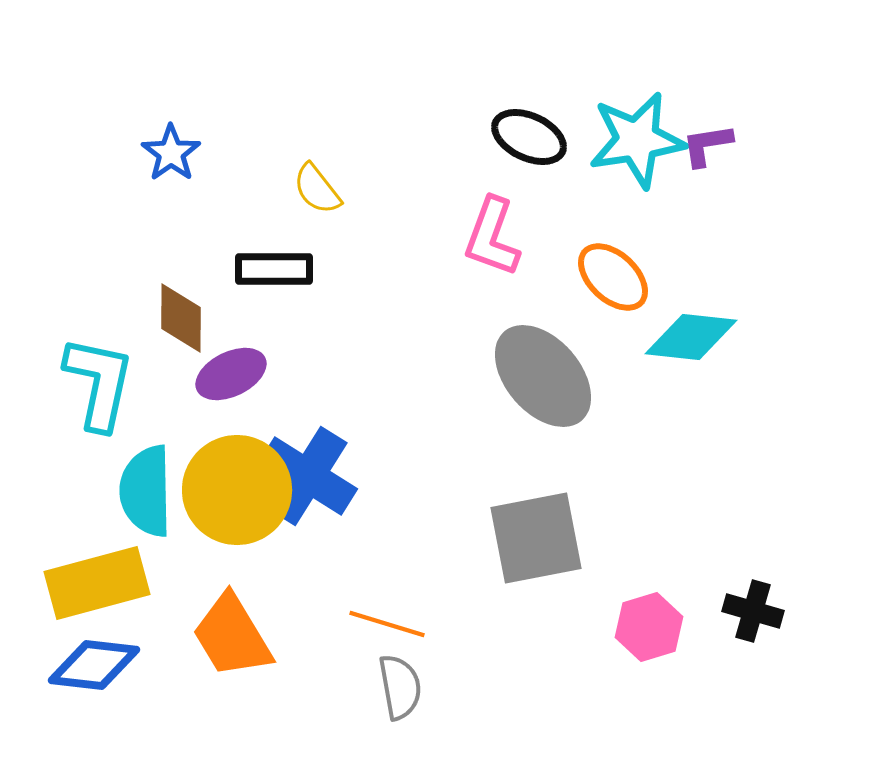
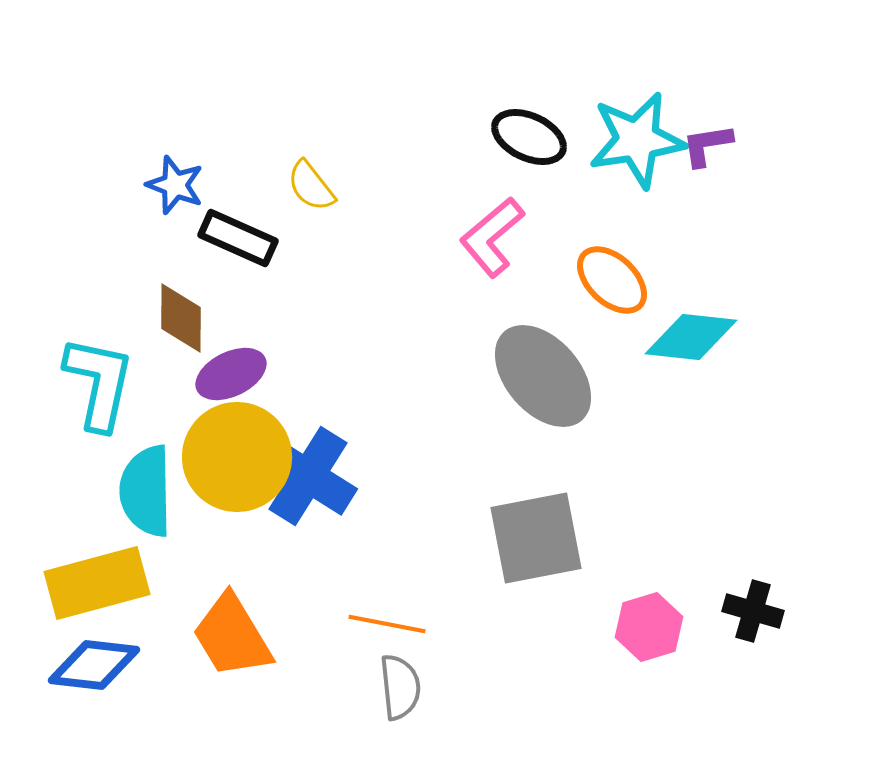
blue star: moved 4 px right, 32 px down; rotated 16 degrees counterclockwise
yellow semicircle: moved 6 px left, 3 px up
pink L-shape: rotated 30 degrees clockwise
black rectangle: moved 36 px left, 31 px up; rotated 24 degrees clockwise
orange ellipse: moved 1 px left, 3 px down
yellow circle: moved 33 px up
orange line: rotated 6 degrees counterclockwise
gray semicircle: rotated 4 degrees clockwise
